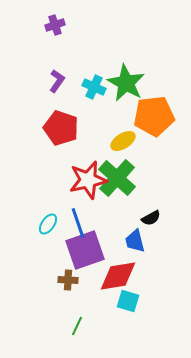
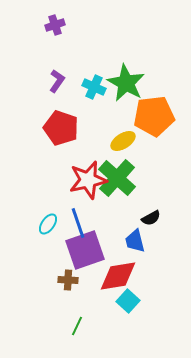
cyan square: rotated 25 degrees clockwise
